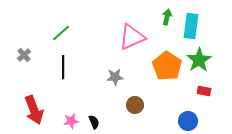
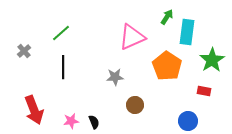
green arrow: rotated 21 degrees clockwise
cyan rectangle: moved 4 px left, 6 px down
gray cross: moved 4 px up
green star: moved 13 px right
